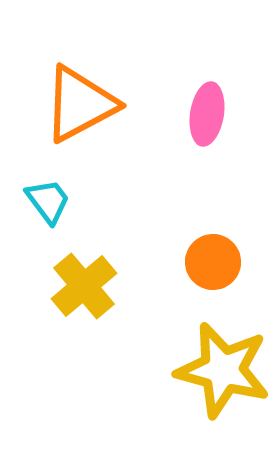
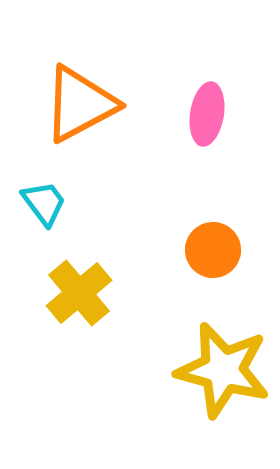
cyan trapezoid: moved 4 px left, 2 px down
orange circle: moved 12 px up
yellow cross: moved 5 px left, 7 px down
